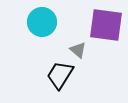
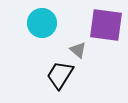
cyan circle: moved 1 px down
